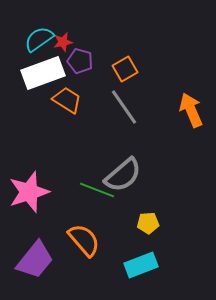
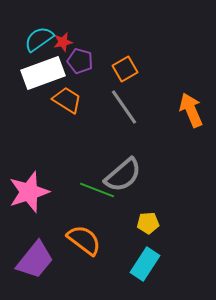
orange semicircle: rotated 12 degrees counterclockwise
cyan rectangle: moved 4 px right, 1 px up; rotated 36 degrees counterclockwise
